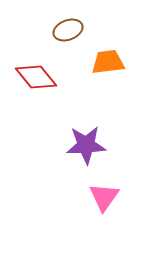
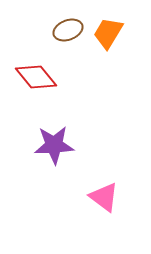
orange trapezoid: moved 29 px up; rotated 52 degrees counterclockwise
purple star: moved 32 px left
pink triangle: rotated 28 degrees counterclockwise
